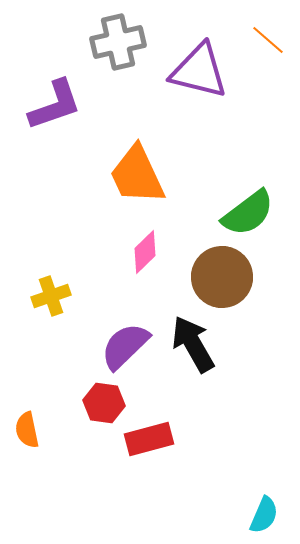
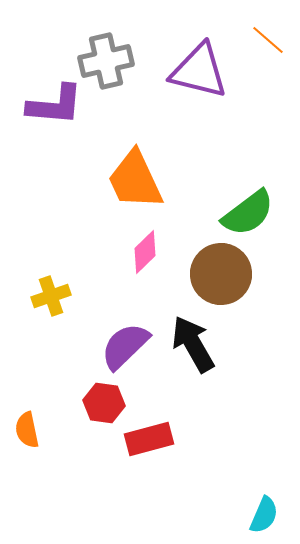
gray cross: moved 12 px left, 19 px down
purple L-shape: rotated 24 degrees clockwise
orange trapezoid: moved 2 px left, 5 px down
brown circle: moved 1 px left, 3 px up
